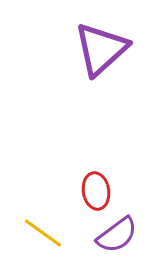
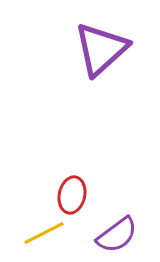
red ellipse: moved 24 px left, 4 px down; rotated 21 degrees clockwise
yellow line: moved 1 px right; rotated 63 degrees counterclockwise
